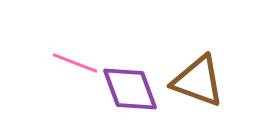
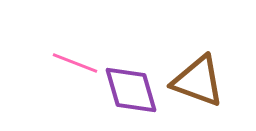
purple diamond: moved 1 px right, 1 px down; rotated 4 degrees clockwise
